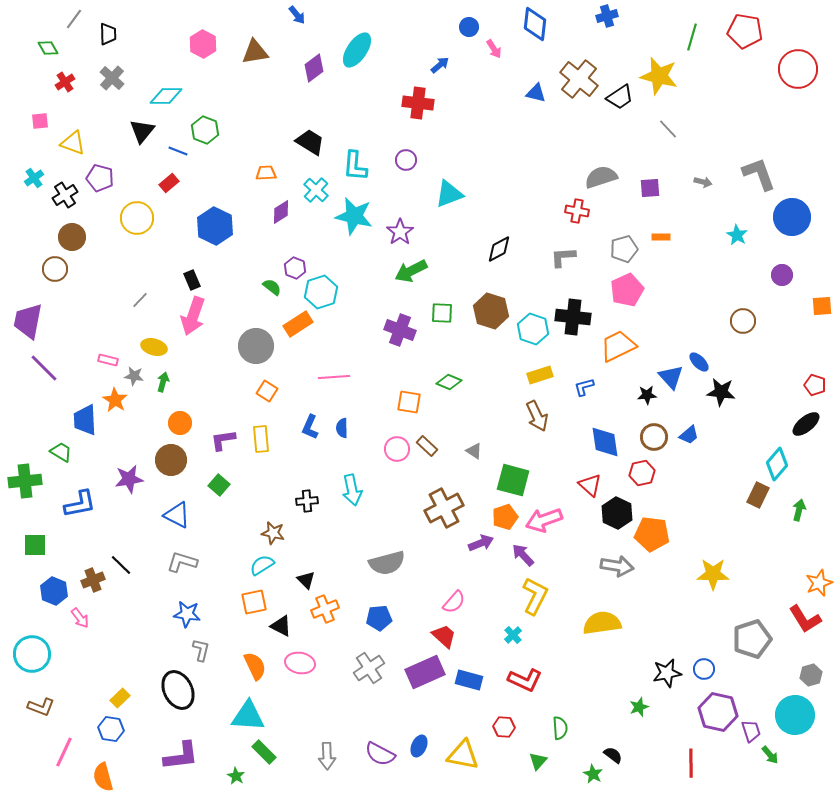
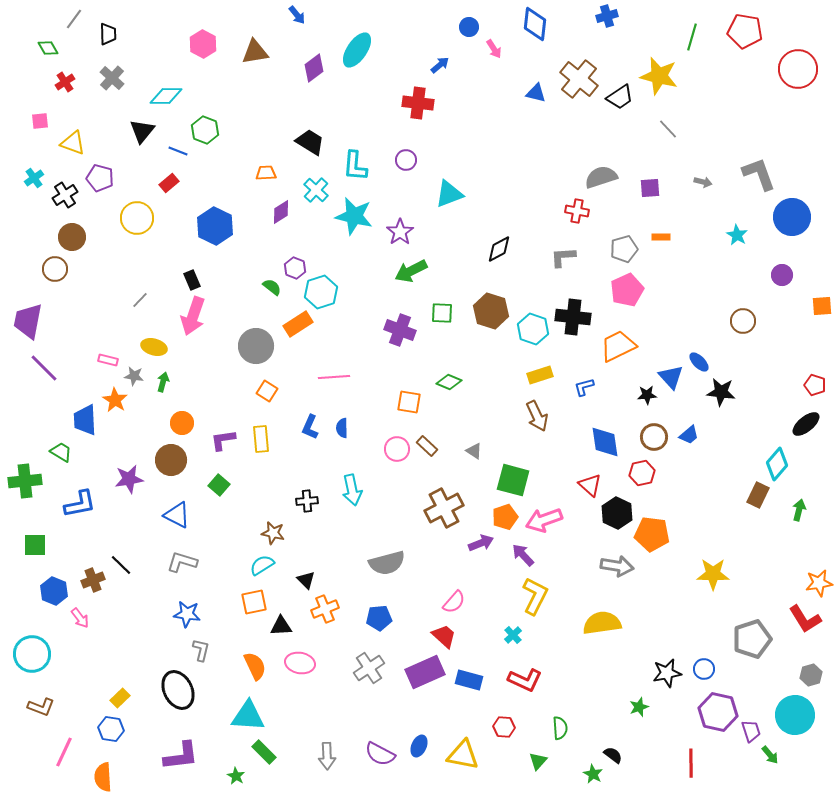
orange circle at (180, 423): moved 2 px right
orange star at (819, 583): rotated 12 degrees clockwise
black triangle at (281, 626): rotated 30 degrees counterclockwise
orange semicircle at (103, 777): rotated 12 degrees clockwise
